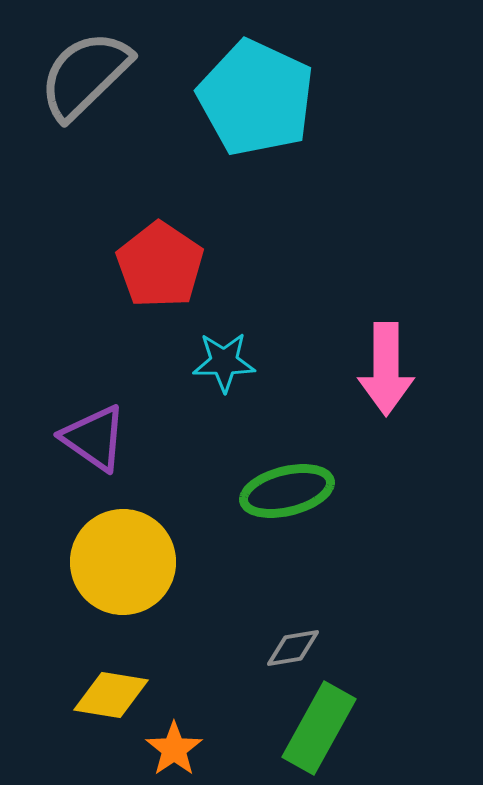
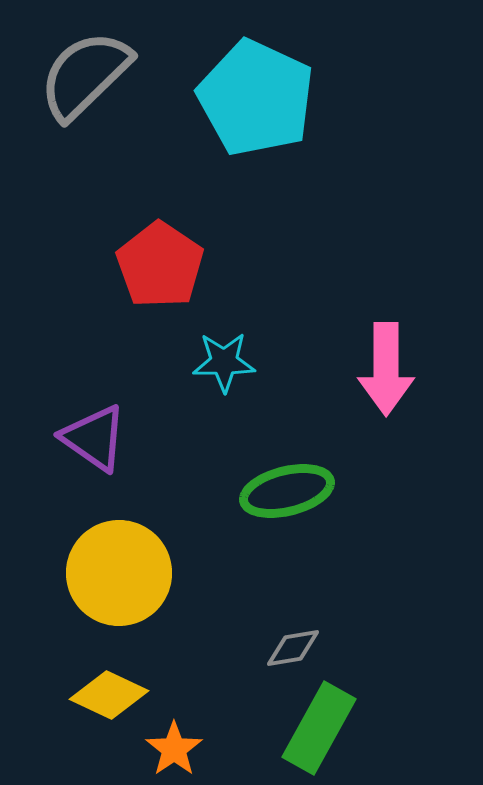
yellow circle: moved 4 px left, 11 px down
yellow diamond: moved 2 px left; rotated 16 degrees clockwise
